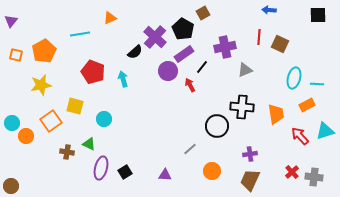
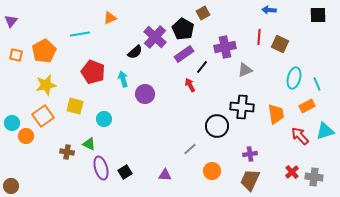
purple circle at (168, 71): moved 23 px left, 23 px down
cyan line at (317, 84): rotated 64 degrees clockwise
yellow star at (41, 85): moved 5 px right
orange rectangle at (307, 105): moved 1 px down
orange square at (51, 121): moved 8 px left, 5 px up
purple ellipse at (101, 168): rotated 30 degrees counterclockwise
